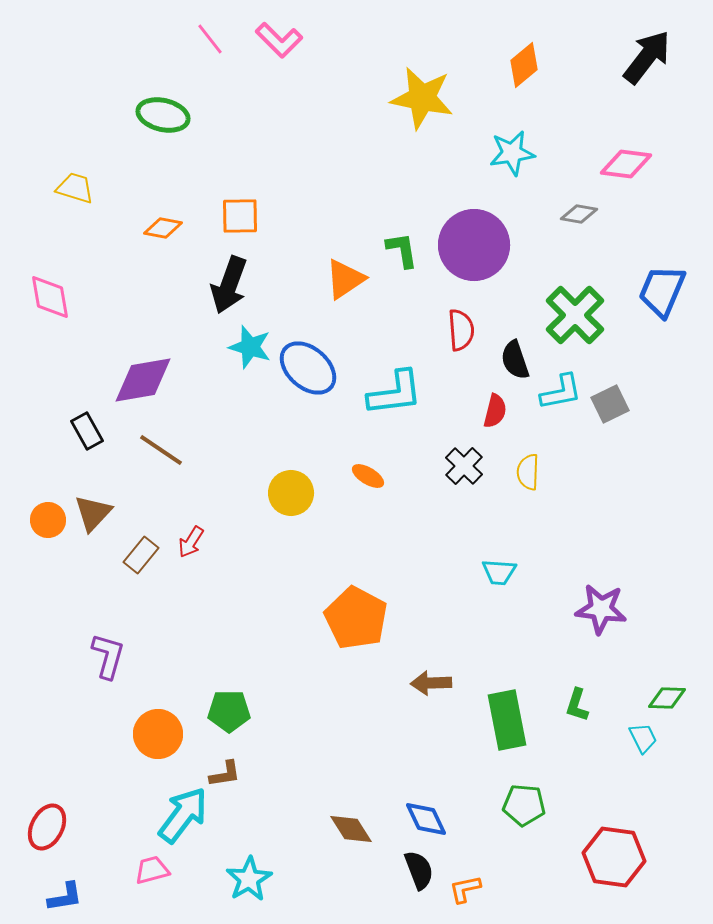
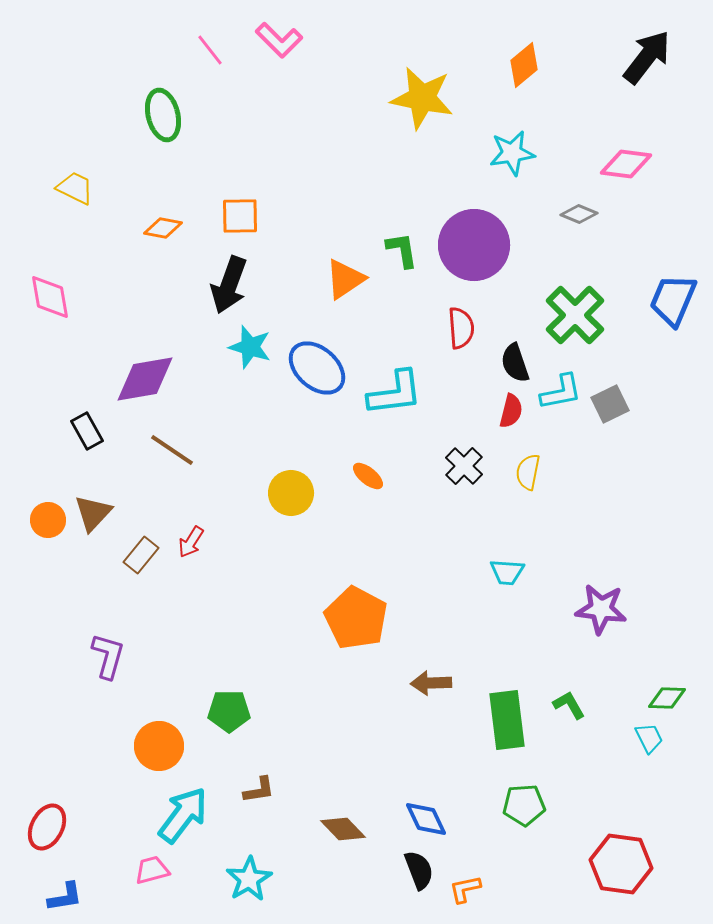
pink line at (210, 39): moved 11 px down
green ellipse at (163, 115): rotated 63 degrees clockwise
yellow trapezoid at (75, 188): rotated 9 degrees clockwise
gray diamond at (579, 214): rotated 12 degrees clockwise
blue trapezoid at (662, 291): moved 11 px right, 9 px down
red semicircle at (461, 330): moved 2 px up
black semicircle at (515, 360): moved 3 px down
blue ellipse at (308, 368): moved 9 px right
purple diamond at (143, 380): moved 2 px right, 1 px up
red semicircle at (495, 411): moved 16 px right
brown line at (161, 450): moved 11 px right
yellow semicircle at (528, 472): rotated 9 degrees clockwise
orange ellipse at (368, 476): rotated 8 degrees clockwise
cyan trapezoid at (499, 572): moved 8 px right
green L-shape at (577, 705): moved 8 px left; rotated 132 degrees clockwise
green rectangle at (507, 720): rotated 4 degrees clockwise
orange circle at (158, 734): moved 1 px right, 12 px down
cyan trapezoid at (643, 738): moved 6 px right
brown L-shape at (225, 774): moved 34 px right, 16 px down
green pentagon at (524, 805): rotated 9 degrees counterclockwise
brown diamond at (351, 829): moved 8 px left; rotated 12 degrees counterclockwise
red hexagon at (614, 857): moved 7 px right, 7 px down
